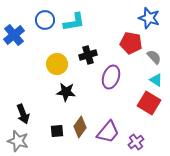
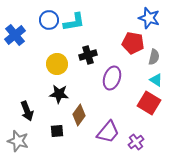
blue circle: moved 4 px right
blue cross: moved 1 px right
red pentagon: moved 2 px right
gray semicircle: rotated 56 degrees clockwise
purple ellipse: moved 1 px right, 1 px down
black star: moved 7 px left, 2 px down
black arrow: moved 4 px right, 3 px up
brown diamond: moved 1 px left, 12 px up
